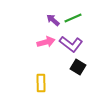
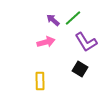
green line: rotated 18 degrees counterclockwise
purple L-shape: moved 15 px right, 2 px up; rotated 20 degrees clockwise
black square: moved 2 px right, 2 px down
yellow rectangle: moved 1 px left, 2 px up
